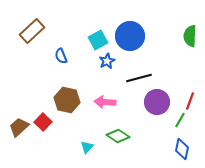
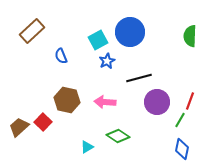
blue circle: moved 4 px up
cyan triangle: rotated 16 degrees clockwise
